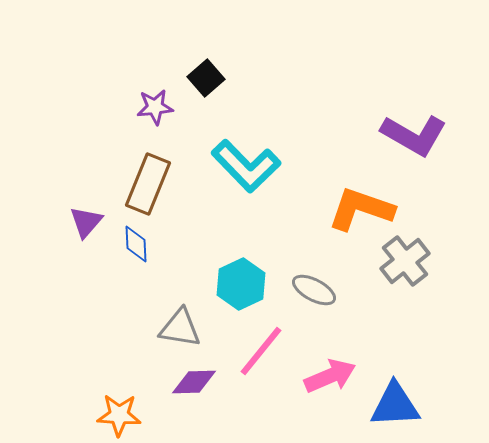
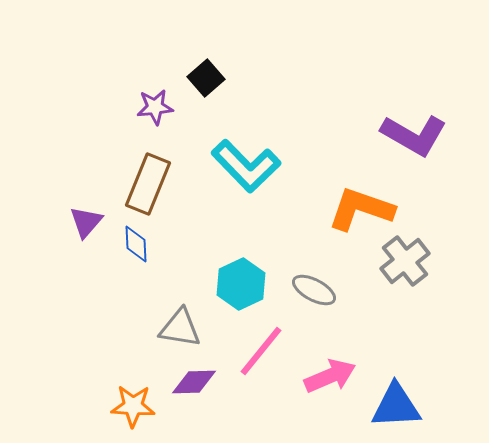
blue triangle: moved 1 px right, 1 px down
orange star: moved 14 px right, 9 px up
